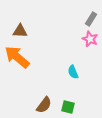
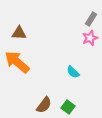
brown triangle: moved 1 px left, 2 px down
pink star: moved 1 px up; rotated 28 degrees clockwise
orange arrow: moved 5 px down
cyan semicircle: rotated 24 degrees counterclockwise
green square: rotated 24 degrees clockwise
